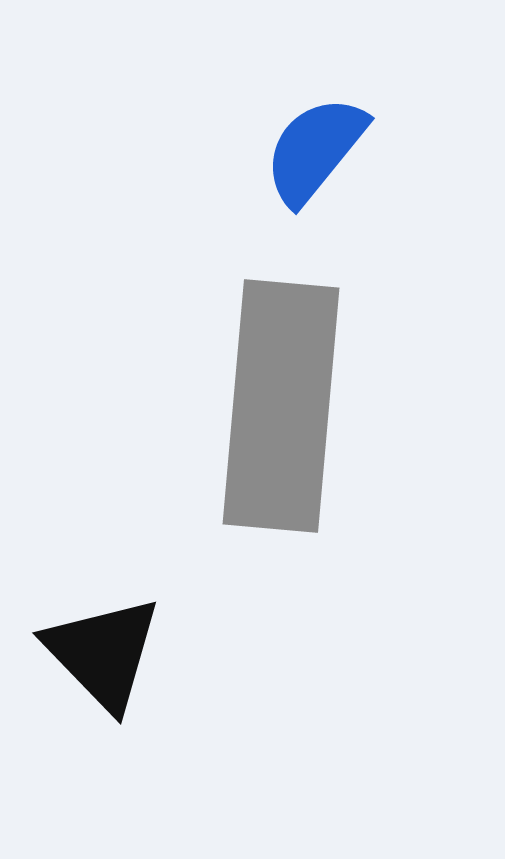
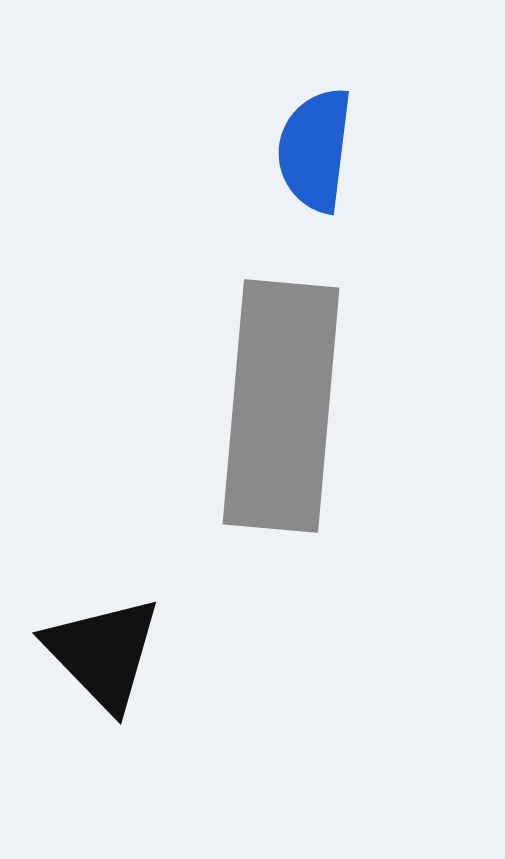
blue semicircle: rotated 32 degrees counterclockwise
